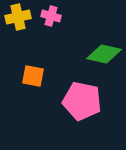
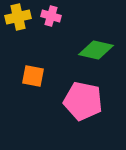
green diamond: moved 8 px left, 4 px up
pink pentagon: moved 1 px right
